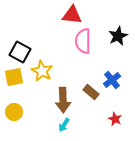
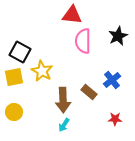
brown rectangle: moved 2 px left
red star: rotated 24 degrees counterclockwise
